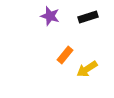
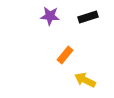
purple star: rotated 12 degrees counterclockwise
yellow arrow: moved 2 px left, 11 px down; rotated 60 degrees clockwise
